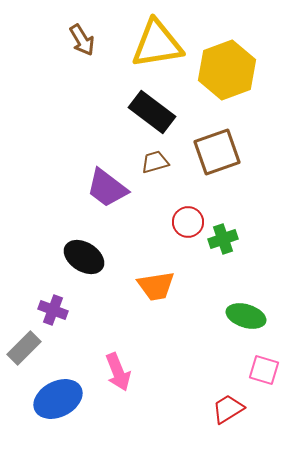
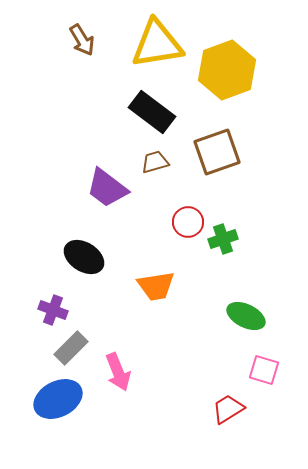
green ellipse: rotated 9 degrees clockwise
gray rectangle: moved 47 px right
